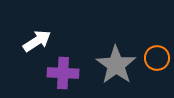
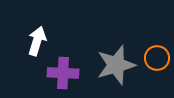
white arrow: rotated 40 degrees counterclockwise
gray star: rotated 21 degrees clockwise
